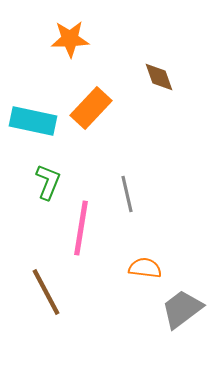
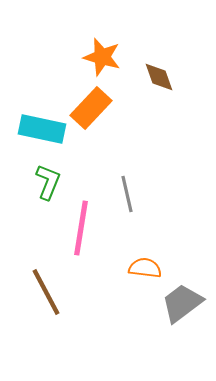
orange star: moved 32 px right, 18 px down; rotated 18 degrees clockwise
cyan rectangle: moved 9 px right, 8 px down
gray trapezoid: moved 6 px up
